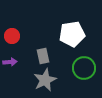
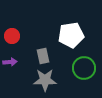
white pentagon: moved 1 px left, 1 px down
gray star: rotated 25 degrees clockwise
